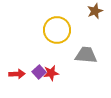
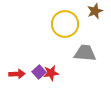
yellow circle: moved 8 px right, 6 px up
gray trapezoid: moved 1 px left, 2 px up
